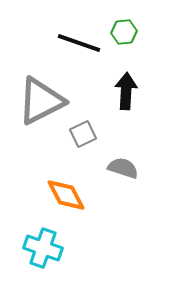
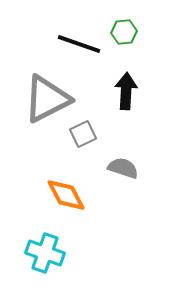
black line: moved 1 px down
gray triangle: moved 6 px right, 2 px up
cyan cross: moved 2 px right, 5 px down
